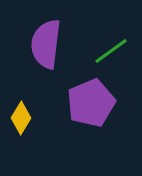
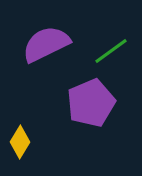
purple semicircle: rotated 57 degrees clockwise
yellow diamond: moved 1 px left, 24 px down
